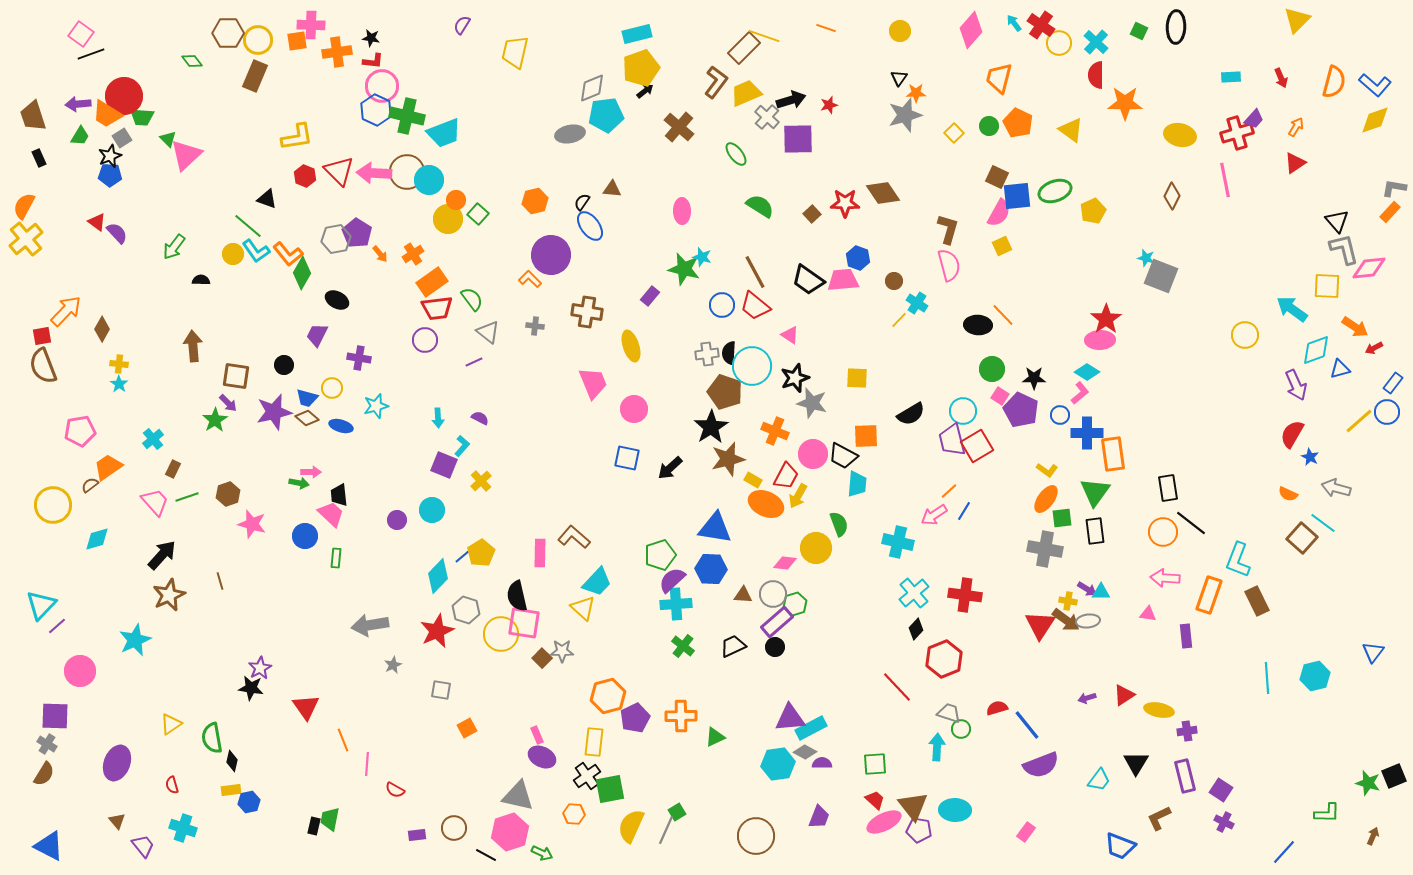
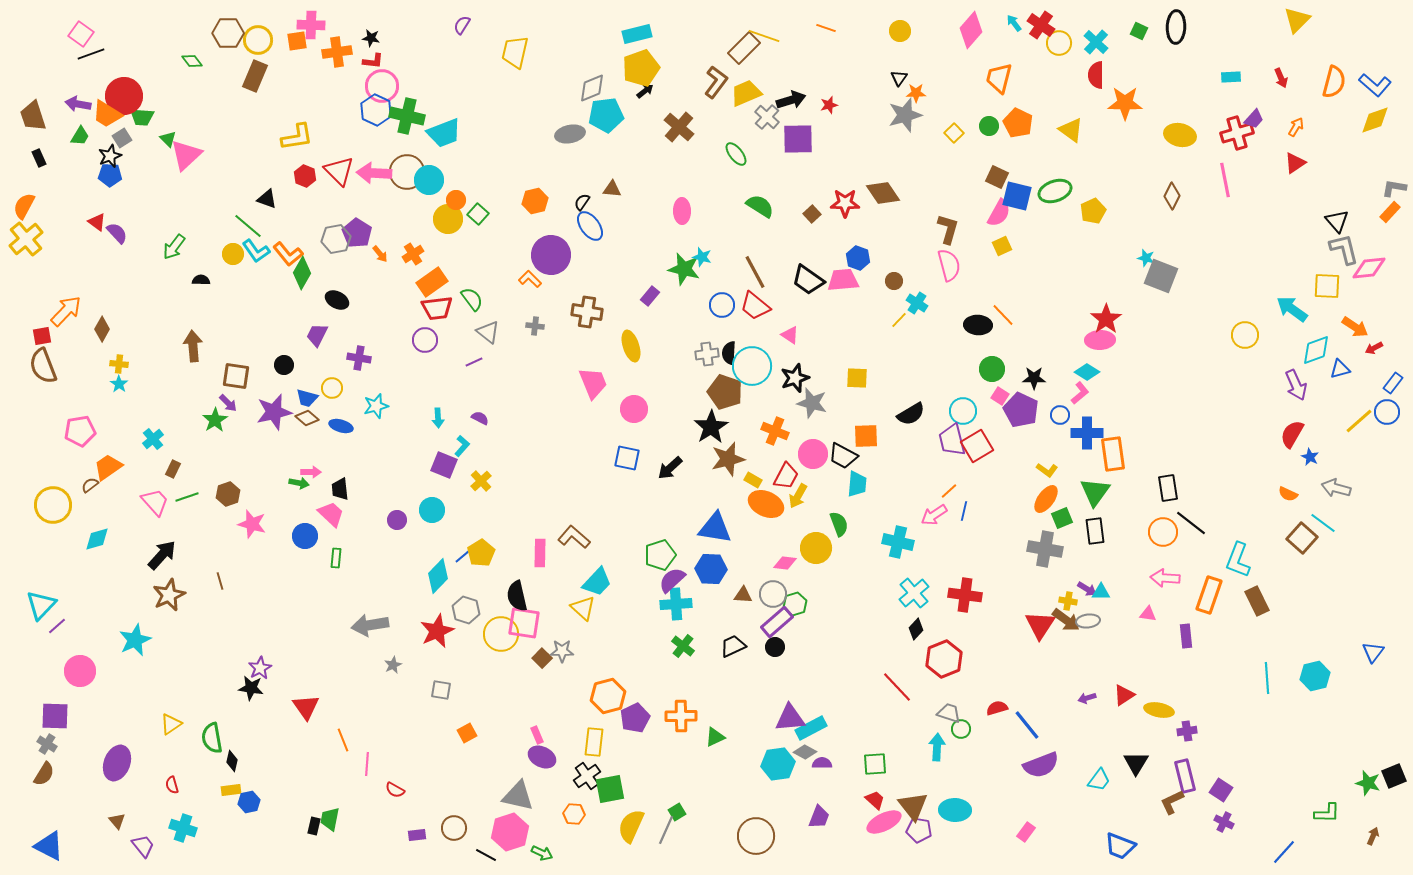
purple arrow at (78, 104): rotated 15 degrees clockwise
blue square at (1017, 196): rotated 20 degrees clockwise
black trapezoid at (339, 495): moved 1 px right, 6 px up
blue line at (964, 511): rotated 18 degrees counterclockwise
green square at (1062, 518): rotated 15 degrees counterclockwise
orange square at (467, 728): moved 5 px down
brown L-shape at (1159, 818): moved 13 px right, 16 px up
